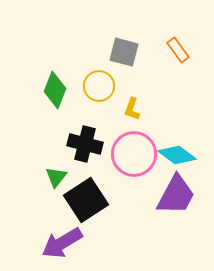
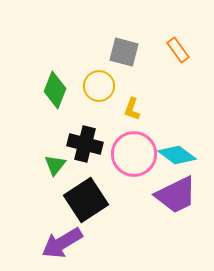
green triangle: moved 1 px left, 12 px up
purple trapezoid: rotated 36 degrees clockwise
